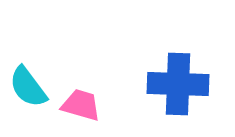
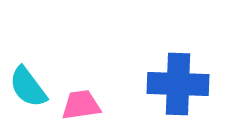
pink trapezoid: rotated 24 degrees counterclockwise
